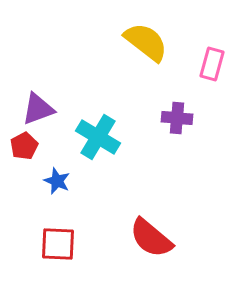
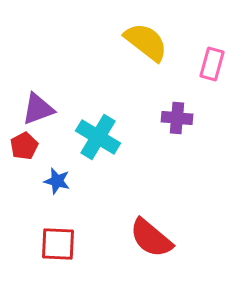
blue star: rotated 8 degrees counterclockwise
